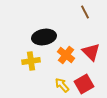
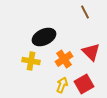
black ellipse: rotated 15 degrees counterclockwise
orange cross: moved 2 px left, 4 px down; rotated 18 degrees clockwise
yellow cross: rotated 18 degrees clockwise
yellow arrow: rotated 63 degrees clockwise
